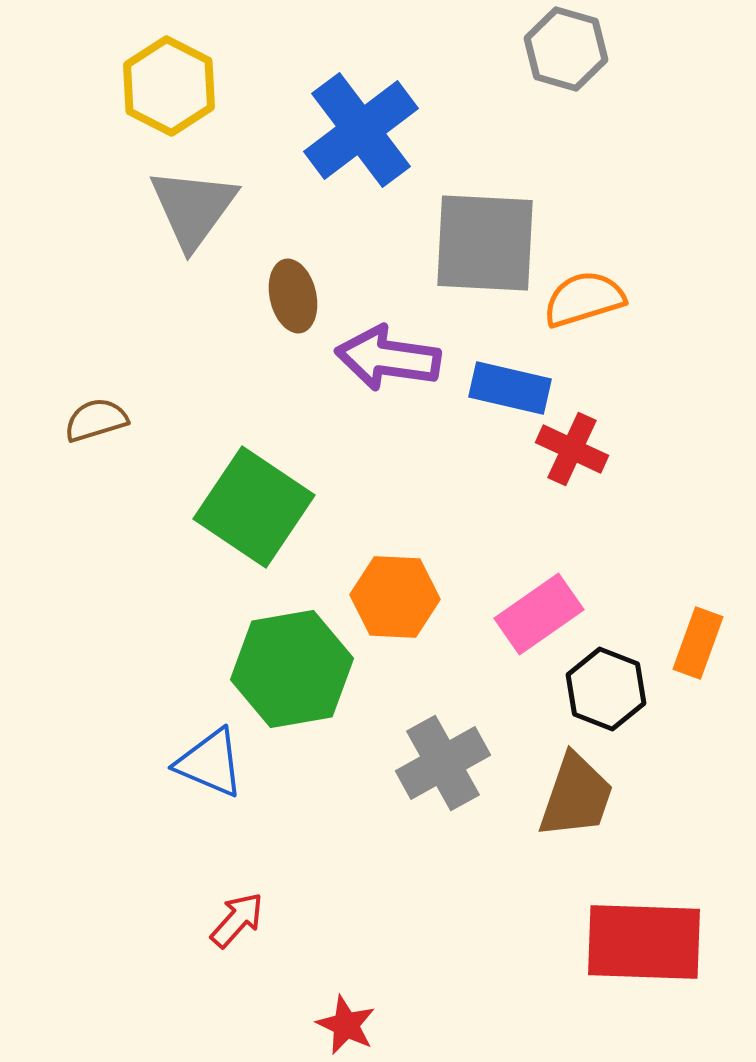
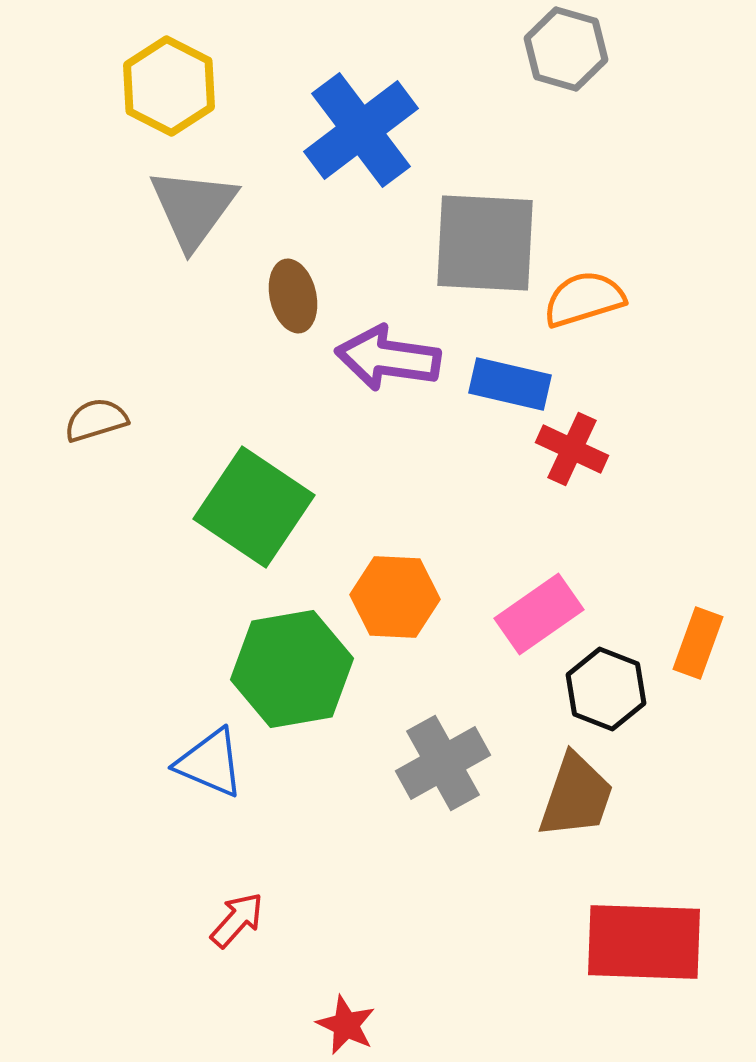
blue rectangle: moved 4 px up
